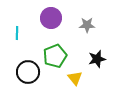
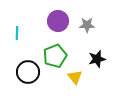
purple circle: moved 7 px right, 3 px down
yellow triangle: moved 1 px up
